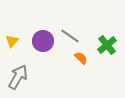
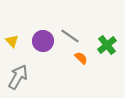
yellow triangle: rotated 24 degrees counterclockwise
